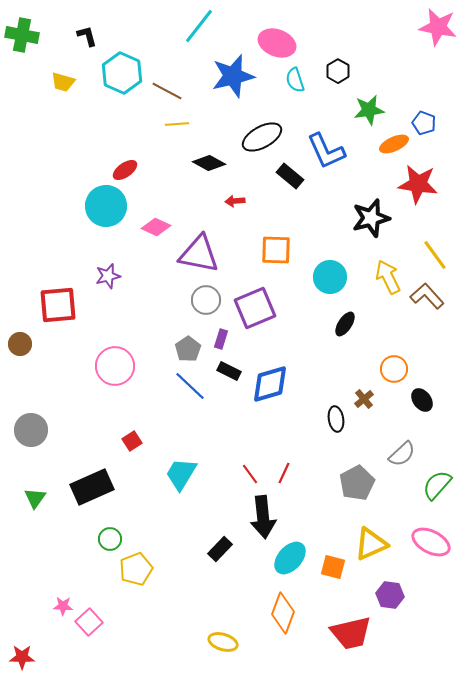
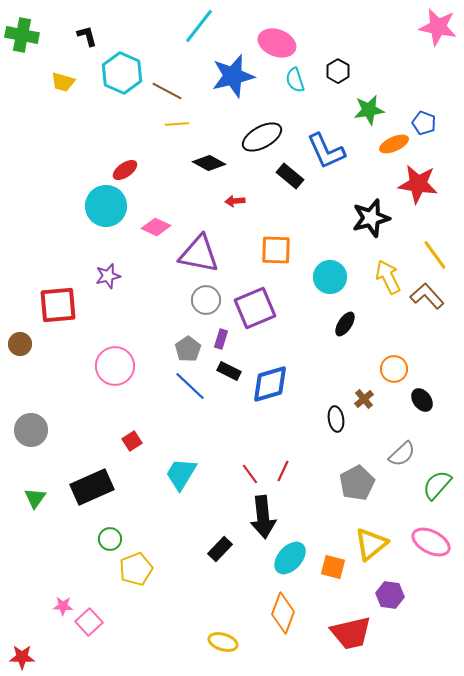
red line at (284, 473): moved 1 px left, 2 px up
yellow triangle at (371, 544): rotated 15 degrees counterclockwise
